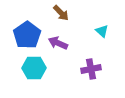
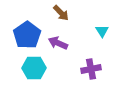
cyan triangle: rotated 16 degrees clockwise
